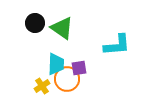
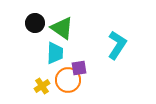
cyan L-shape: rotated 52 degrees counterclockwise
cyan trapezoid: moved 1 px left, 11 px up
orange circle: moved 1 px right, 1 px down
